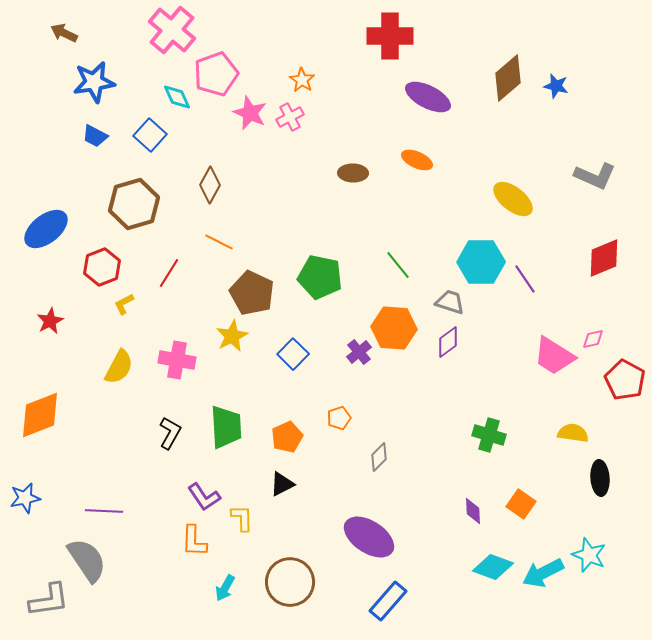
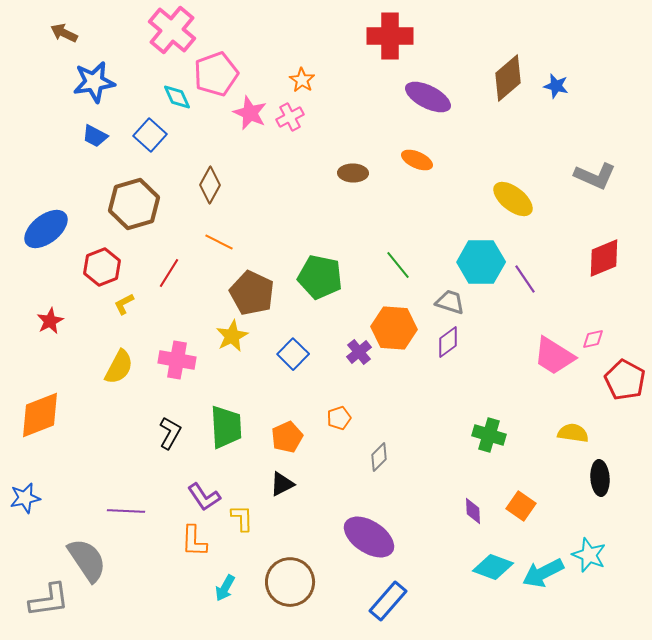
orange square at (521, 504): moved 2 px down
purple line at (104, 511): moved 22 px right
